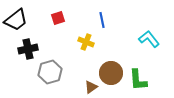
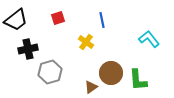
yellow cross: rotated 14 degrees clockwise
